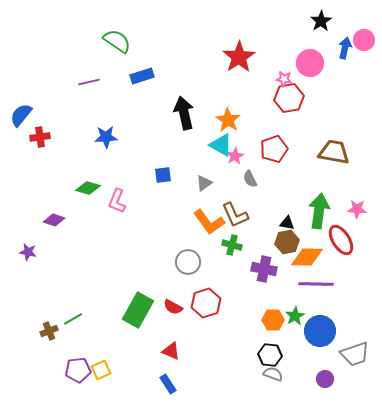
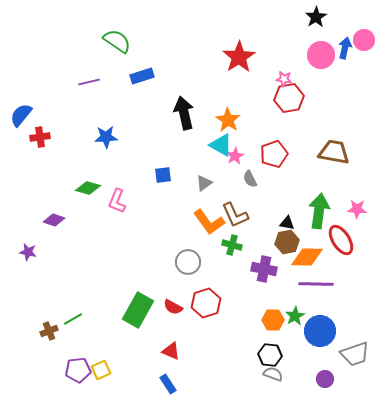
black star at (321, 21): moved 5 px left, 4 px up
pink circle at (310, 63): moved 11 px right, 8 px up
red pentagon at (274, 149): moved 5 px down
